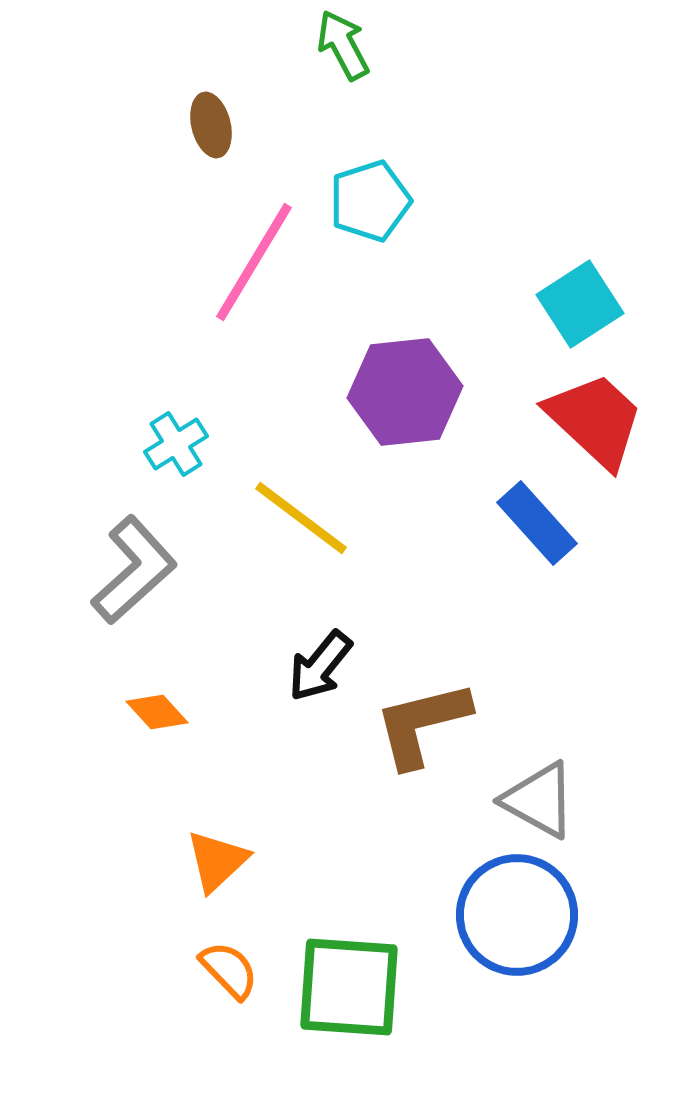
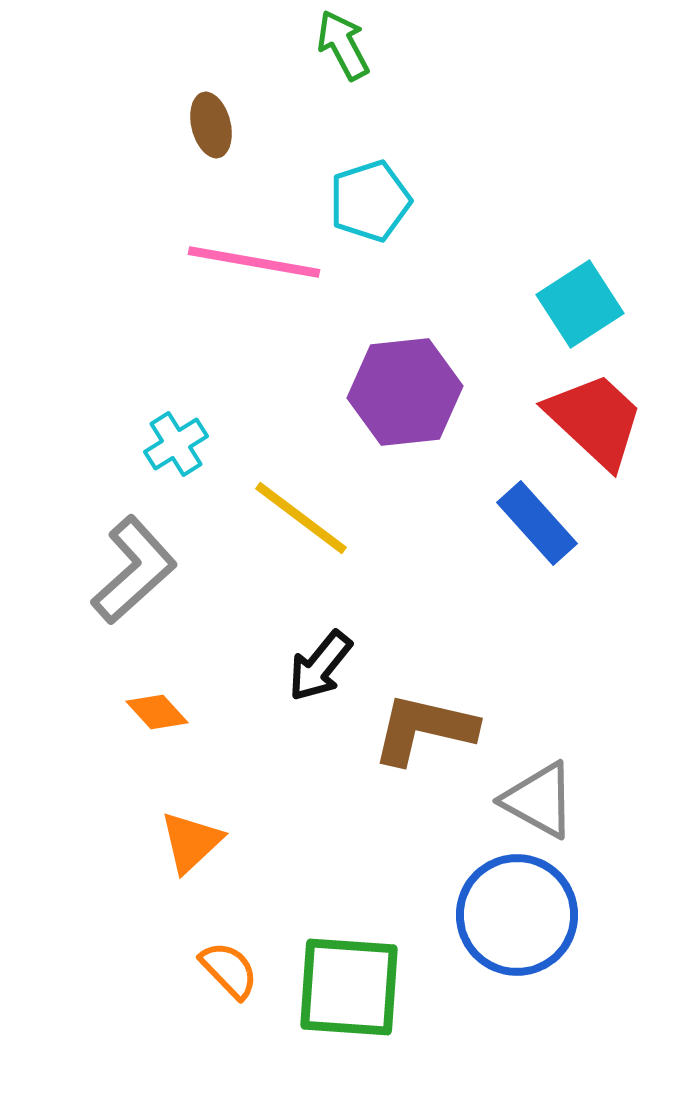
pink line: rotated 69 degrees clockwise
brown L-shape: moved 2 px right, 5 px down; rotated 27 degrees clockwise
orange triangle: moved 26 px left, 19 px up
